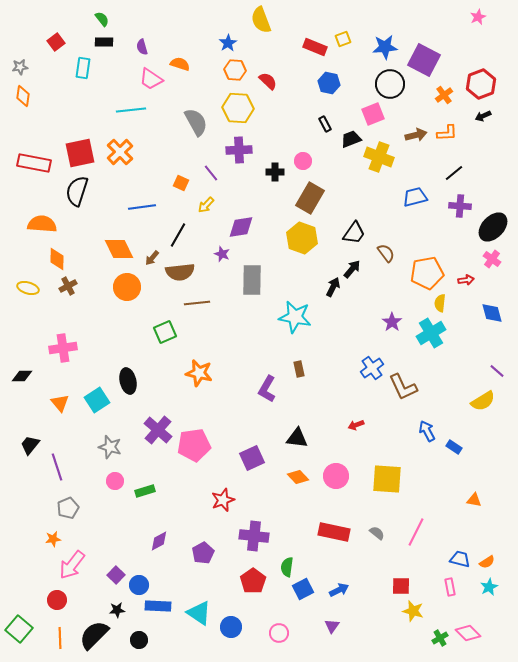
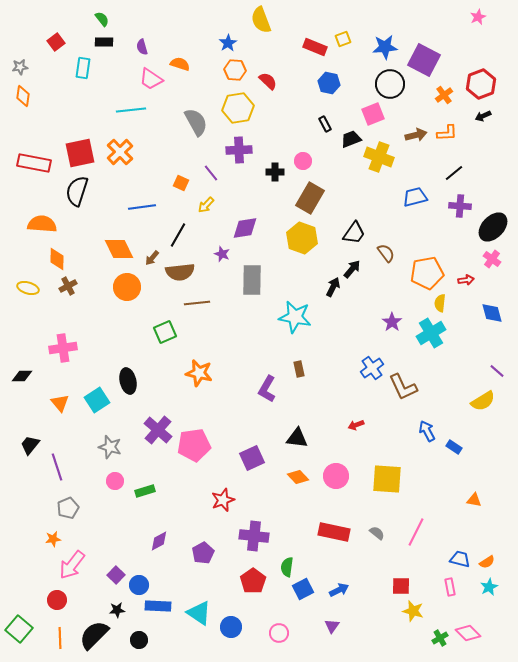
yellow hexagon at (238, 108): rotated 12 degrees counterclockwise
purple diamond at (241, 227): moved 4 px right, 1 px down
